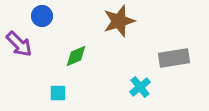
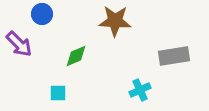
blue circle: moved 2 px up
brown star: moved 4 px left; rotated 20 degrees clockwise
gray rectangle: moved 2 px up
cyan cross: moved 3 px down; rotated 15 degrees clockwise
